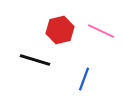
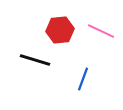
red hexagon: rotated 8 degrees clockwise
blue line: moved 1 px left
